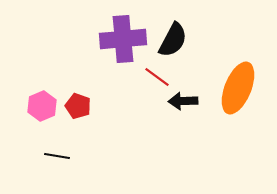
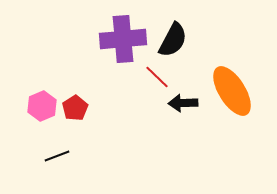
red line: rotated 8 degrees clockwise
orange ellipse: moved 6 px left, 3 px down; rotated 54 degrees counterclockwise
black arrow: moved 2 px down
red pentagon: moved 3 px left, 2 px down; rotated 20 degrees clockwise
black line: rotated 30 degrees counterclockwise
